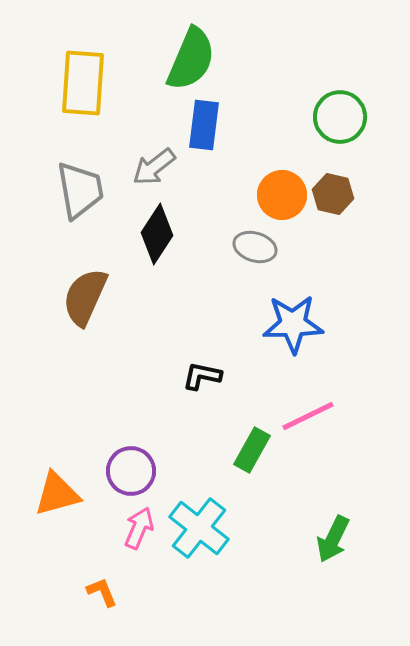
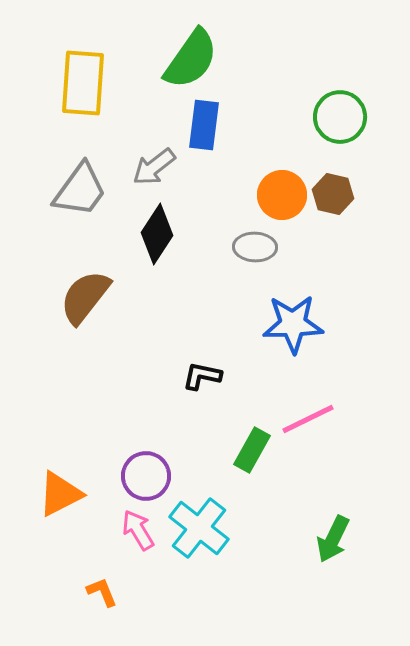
green semicircle: rotated 12 degrees clockwise
gray trapezoid: rotated 46 degrees clockwise
gray ellipse: rotated 15 degrees counterclockwise
brown semicircle: rotated 14 degrees clockwise
pink line: moved 3 px down
purple circle: moved 15 px right, 5 px down
orange triangle: moved 3 px right; rotated 12 degrees counterclockwise
pink arrow: moved 1 px left, 2 px down; rotated 54 degrees counterclockwise
